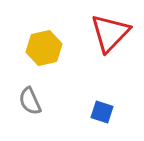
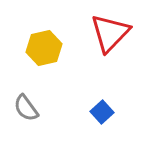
gray semicircle: moved 4 px left, 7 px down; rotated 12 degrees counterclockwise
blue square: rotated 30 degrees clockwise
